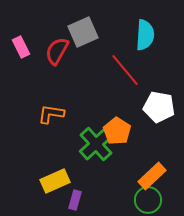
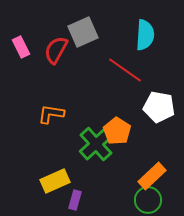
red semicircle: moved 1 px left, 1 px up
red line: rotated 15 degrees counterclockwise
